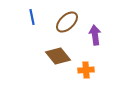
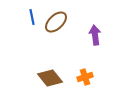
brown ellipse: moved 11 px left
brown diamond: moved 8 px left, 22 px down
orange cross: moved 1 px left, 7 px down; rotated 14 degrees counterclockwise
